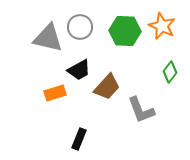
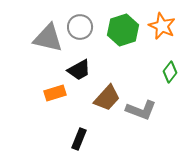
green hexagon: moved 2 px left, 1 px up; rotated 20 degrees counterclockwise
brown trapezoid: moved 11 px down
gray L-shape: rotated 48 degrees counterclockwise
